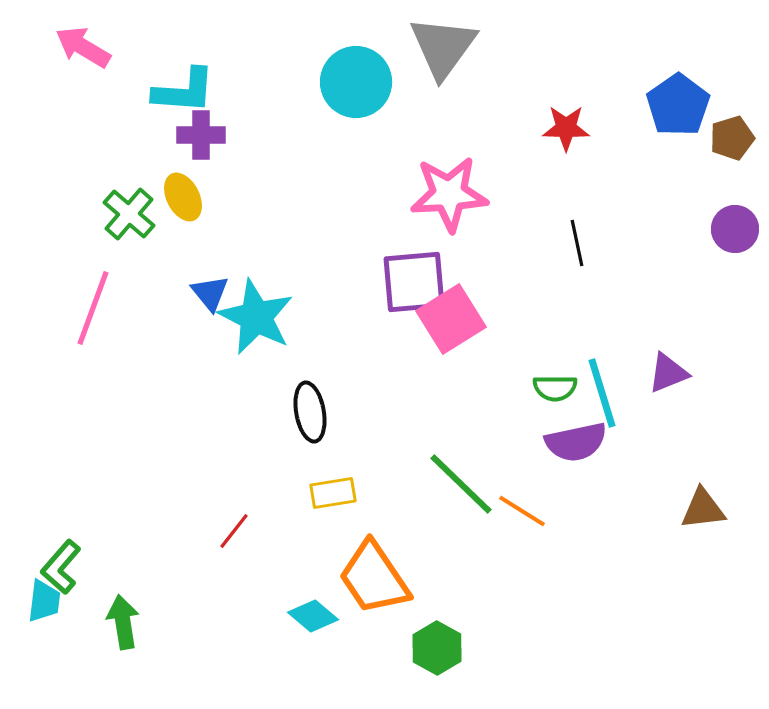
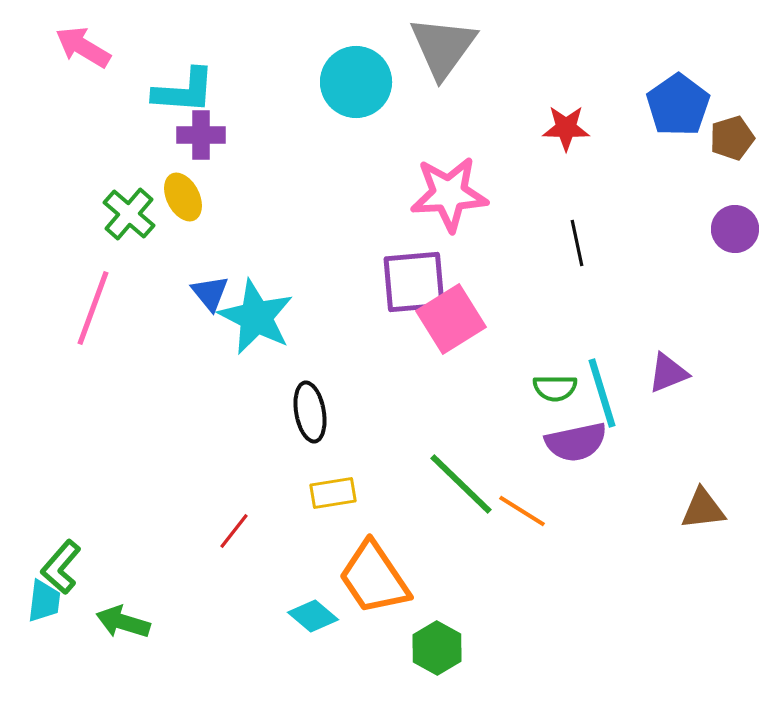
green arrow: rotated 64 degrees counterclockwise
